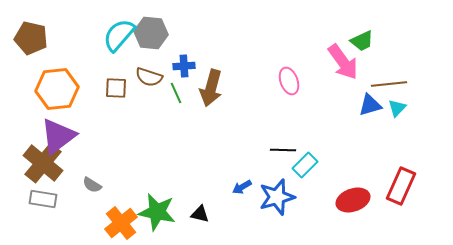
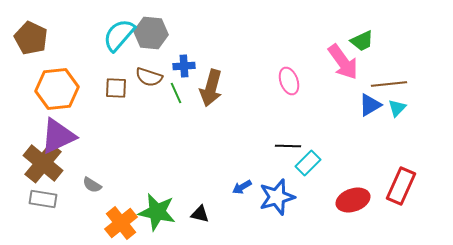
brown pentagon: rotated 12 degrees clockwise
blue triangle: rotated 15 degrees counterclockwise
purple triangle: rotated 12 degrees clockwise
black line: moved 5 px right, 4 px up
cyan rectangle: moved 3 px right, 2 px up
